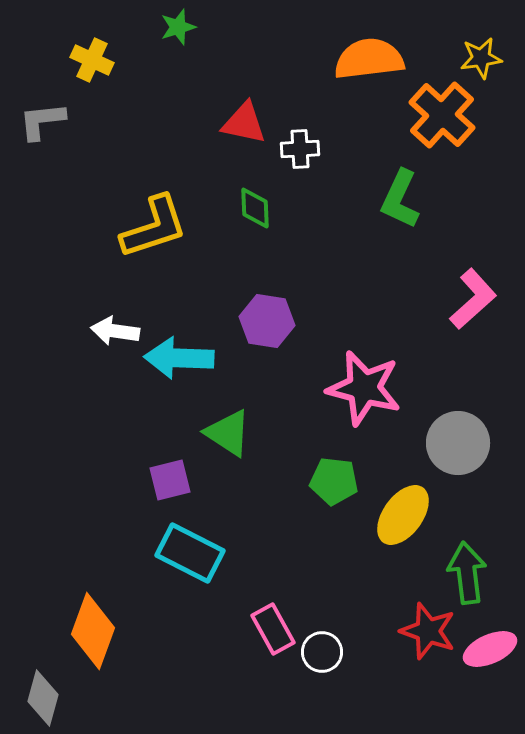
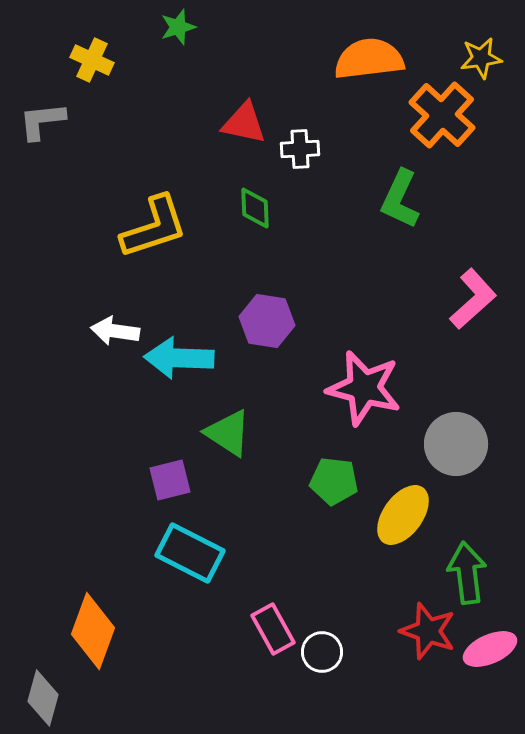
gray circle: moved 2 px left, 1 px down
